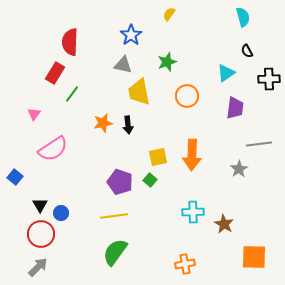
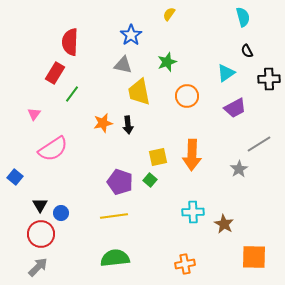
purple trapezoid: rotated 55 degrees clockwise
gray line: rotated 25 degrees counterclockwise
green semicircle: moved 6 px down; rotated 48 degrees clockwise
